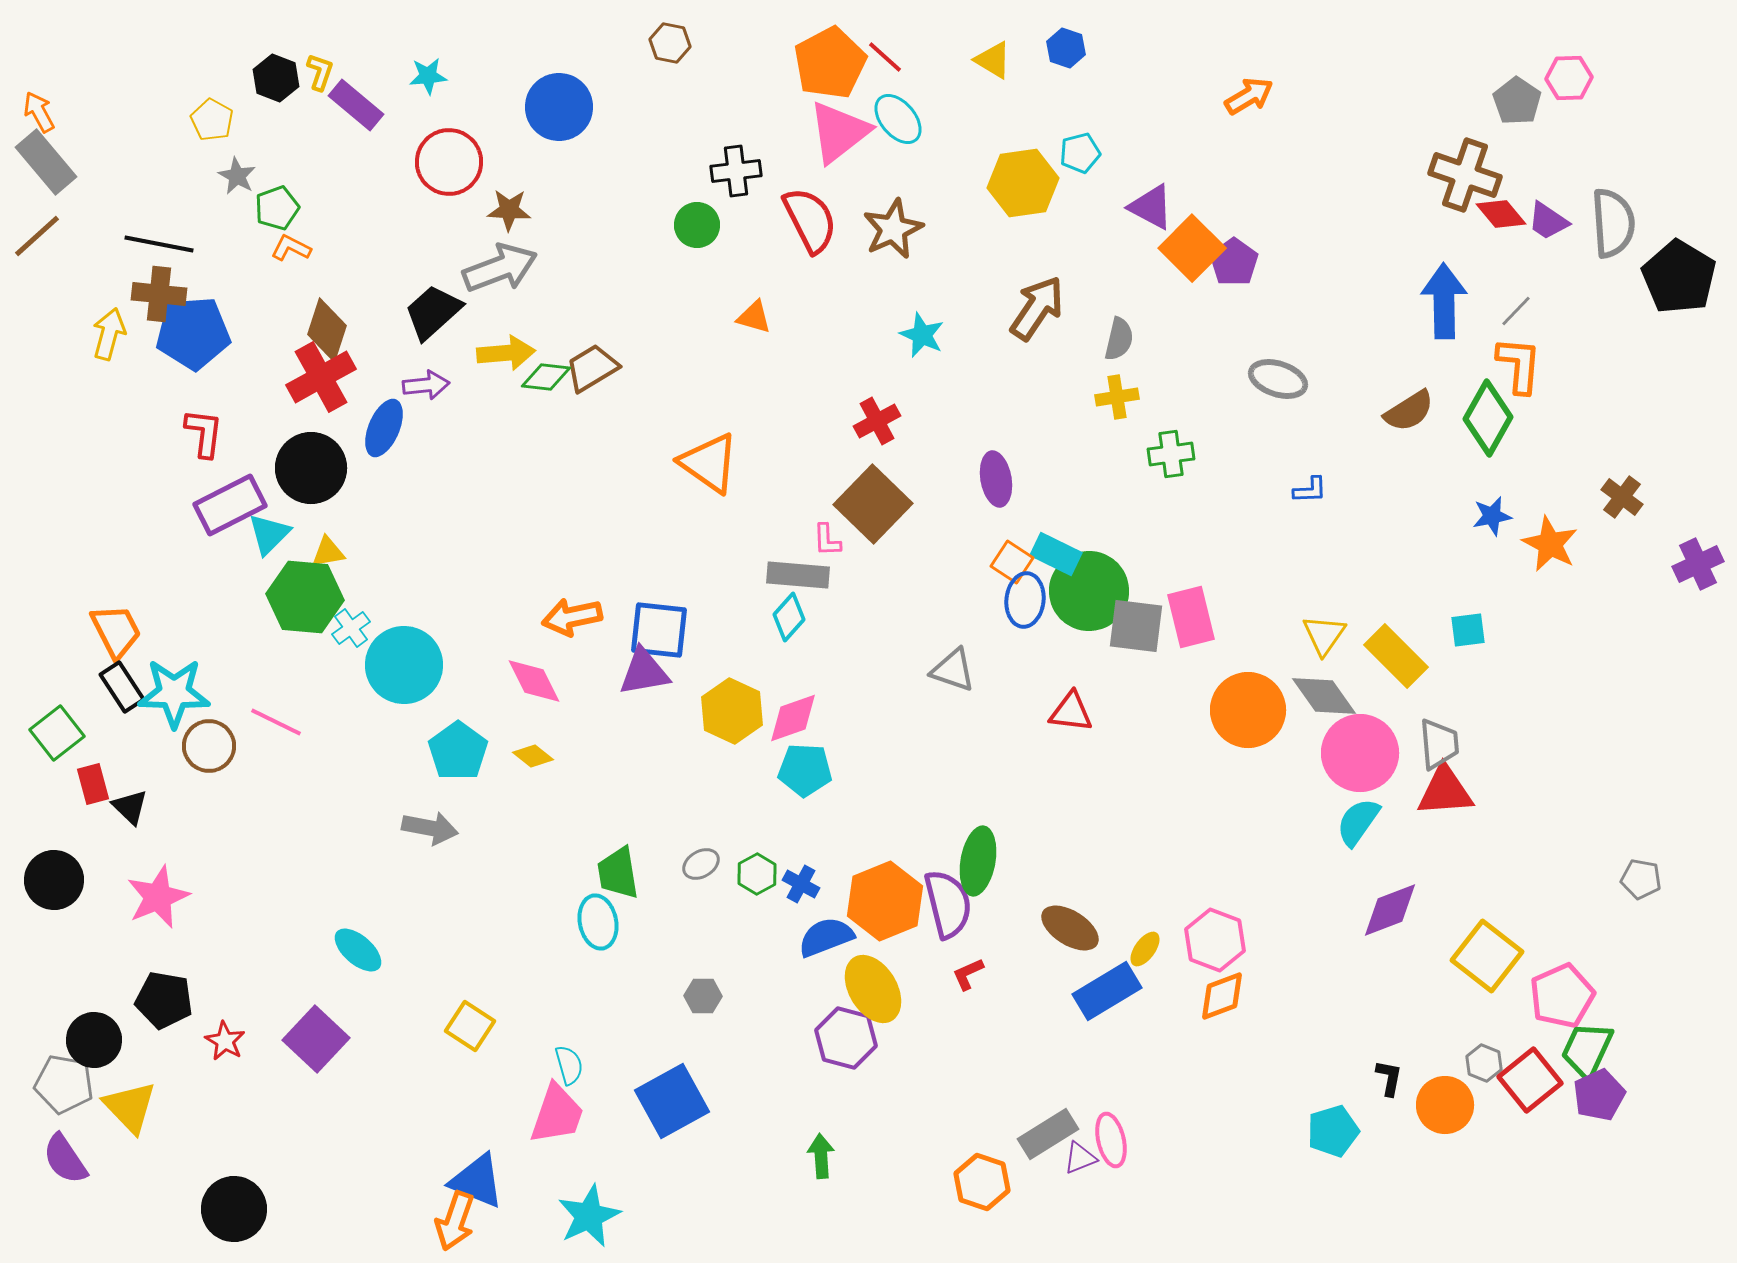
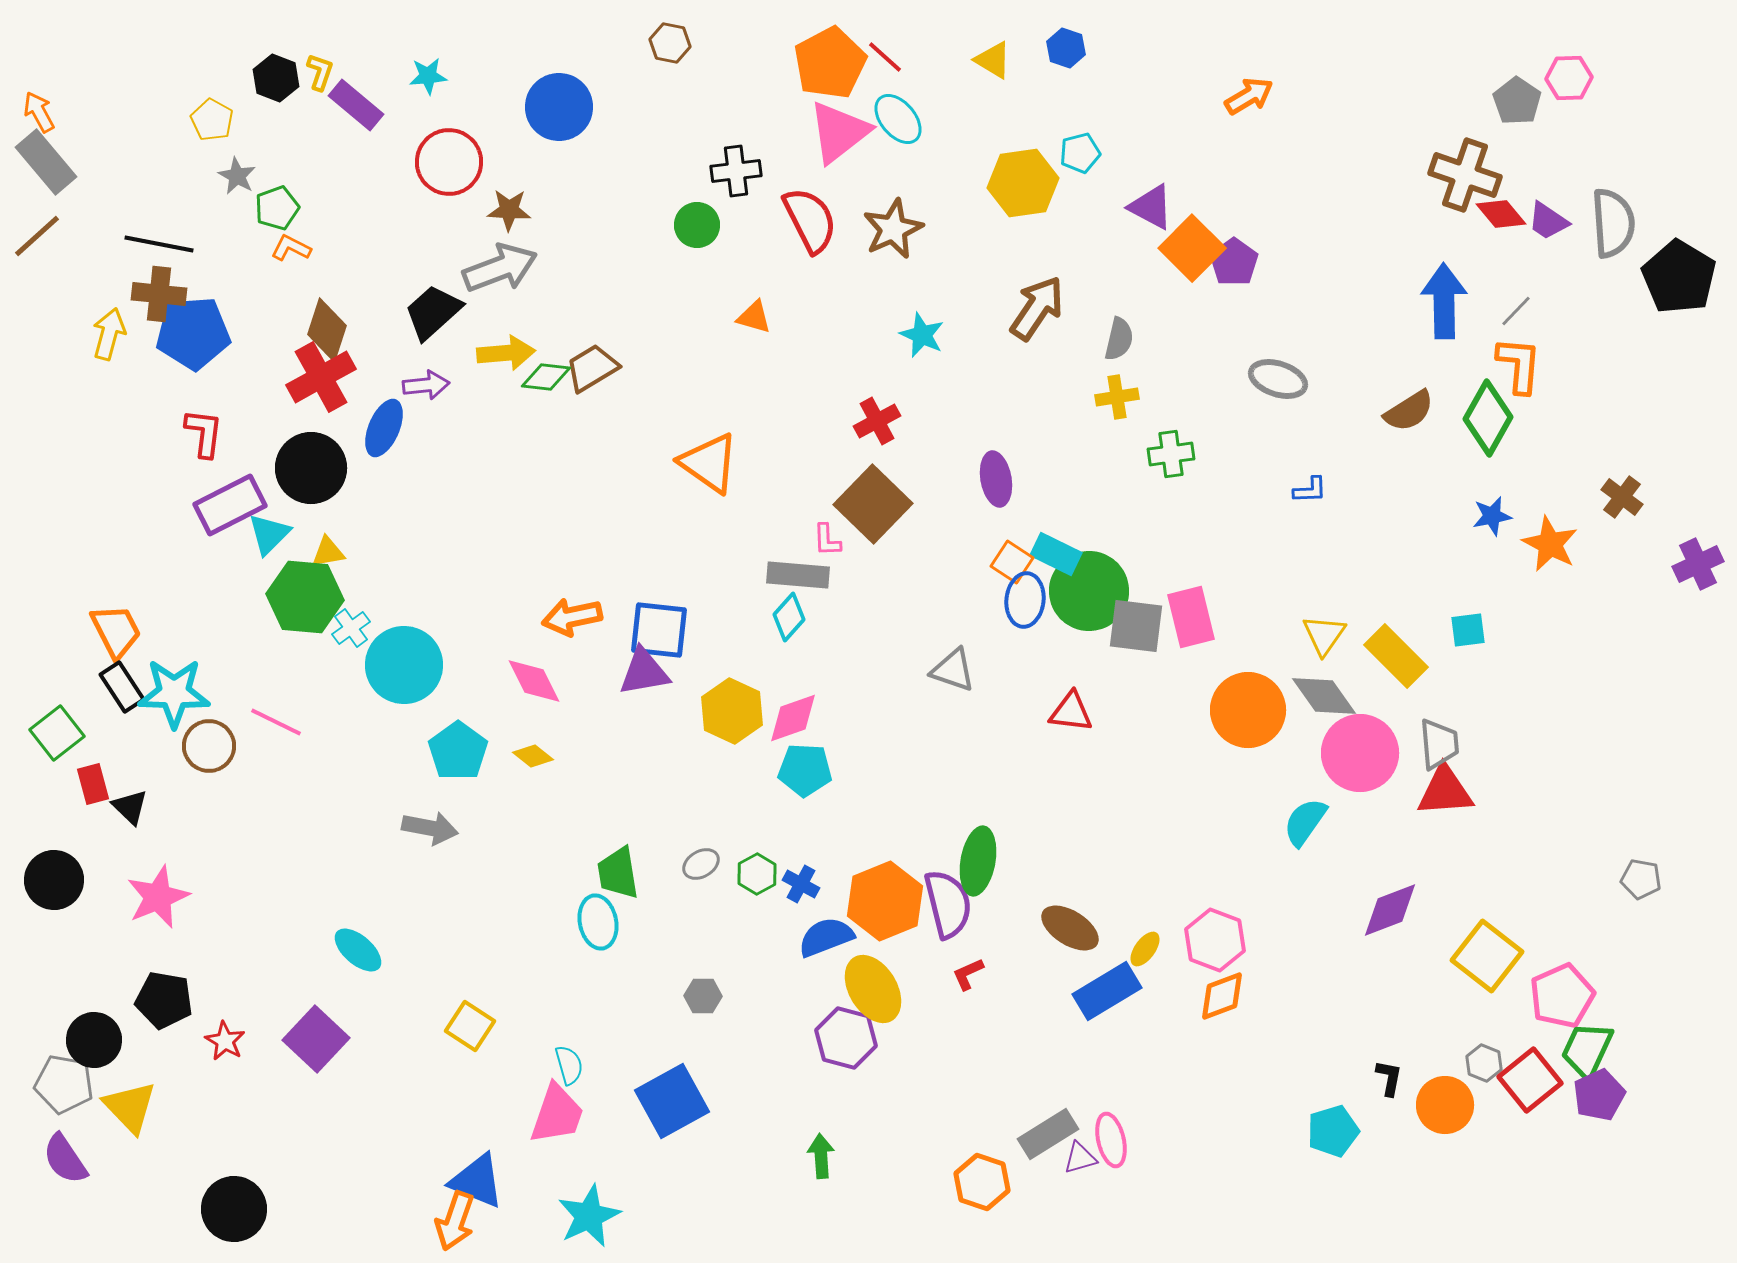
cyan semicircle at (1358, 822): moved 53 px left
purple triangle at (1080, 1158): rotated 6 degrees clockwise
